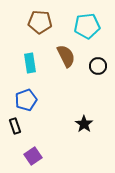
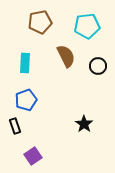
brown pentagon: rotated 15 degrees counterclockwise
cyan rectangle: moved 5 px left; rotated 12 degrees clockwise
